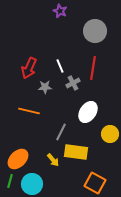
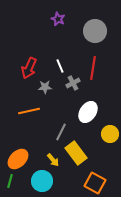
purple star: moved 2 px left, 8 px down
orange line: rotated 25 degrees counterclockwise
yellow rectangle: moved 1 px down; rotated 45 degrees clockwise
cyan circle: moved 10 px right, 3 px up
